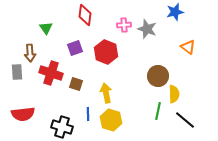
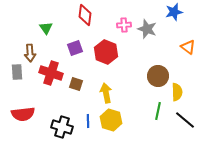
blue star: moved 1 px left
yellow semicircle: moved 3 px right, 2 px up
blue line: moved 7 px down
